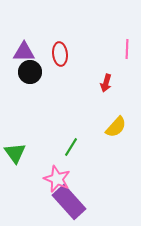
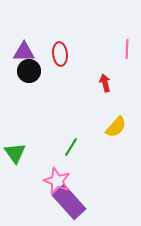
black circle: moved 1 px left, 1 px up
red arrow: moved 1 px left; rotated 150 degrees clockwise
pink star: moved 2 px down
